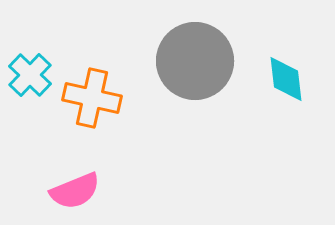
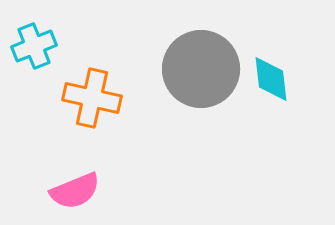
gray circle: moved 6 px right, 8 px down
cyan cross: moved 4 px right, 29 px up; rotated 24 degrees clockwise
cyan diamond: moved 15 px left
